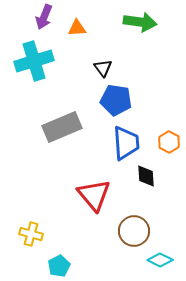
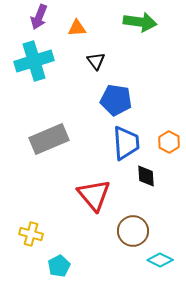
purple arrow: moved 5 px left
black triangle: moved 7 px left, 7 px up
gray rectangle: moved 13 px left, 12 px down
brown circle: moved 1 px left
